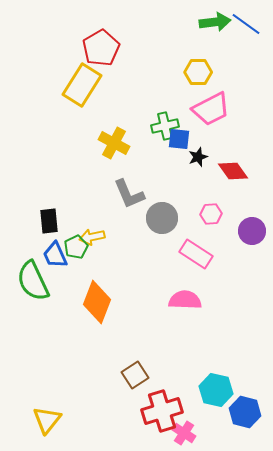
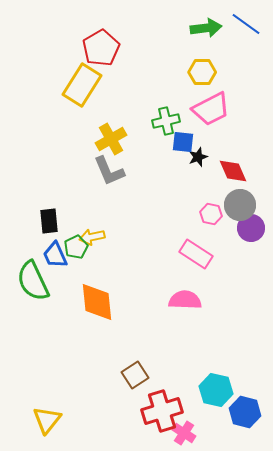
green arrow: moved 9 px left, 6 px down
yellow hexagon: moved 4 px right
green cross: moved 1 px right, 5 px up
blue square: moved 4 px right, 3 px down
yellow cross: moved 3 px left, 4 px up; rotated 32 degrees clockwise
red diamond: rotated 12 degrees clockwise
gray L-shape: moved 20 px left, 23 px up
pink hexagon: rotated 15 degrees clockwise
gray circle: moved 78 px right, 13 px up
purple circle: moved 1 px left, 3 px up
orange diamond: rotated 27 degrees counterclockwise
